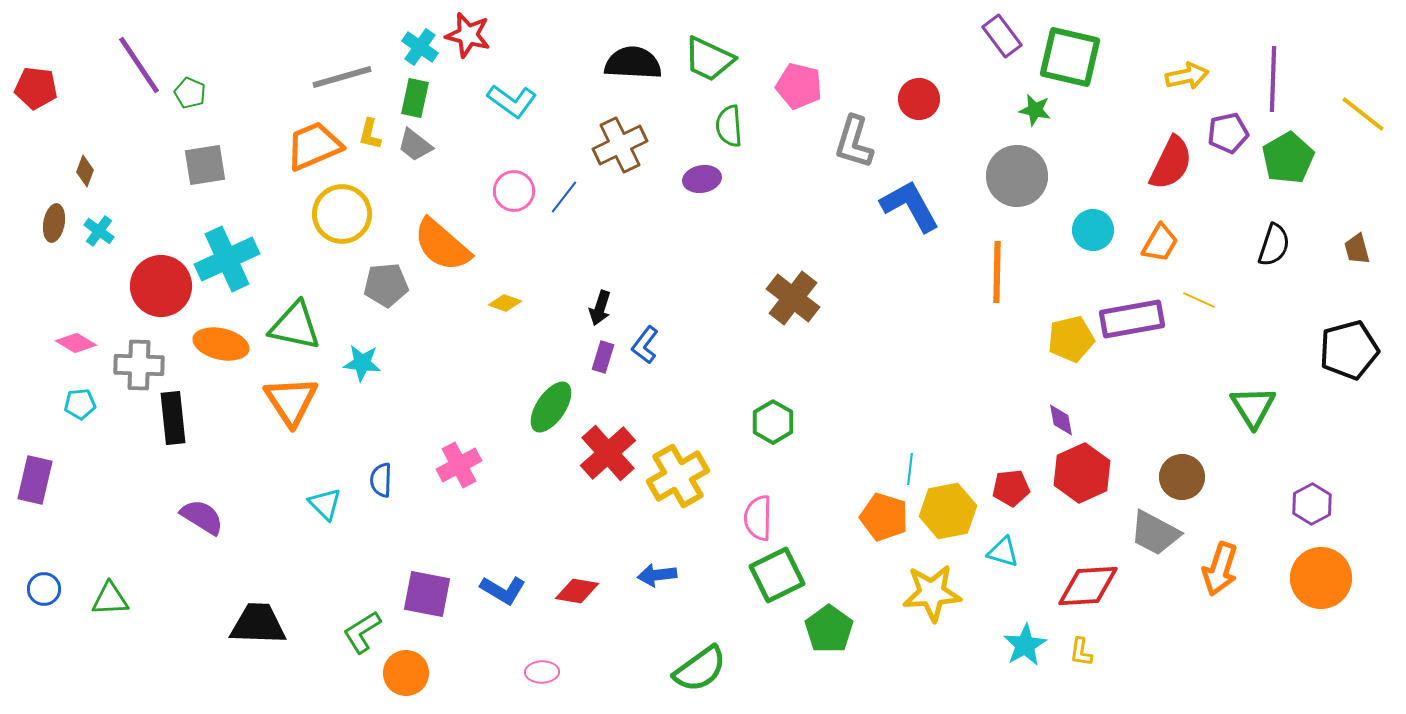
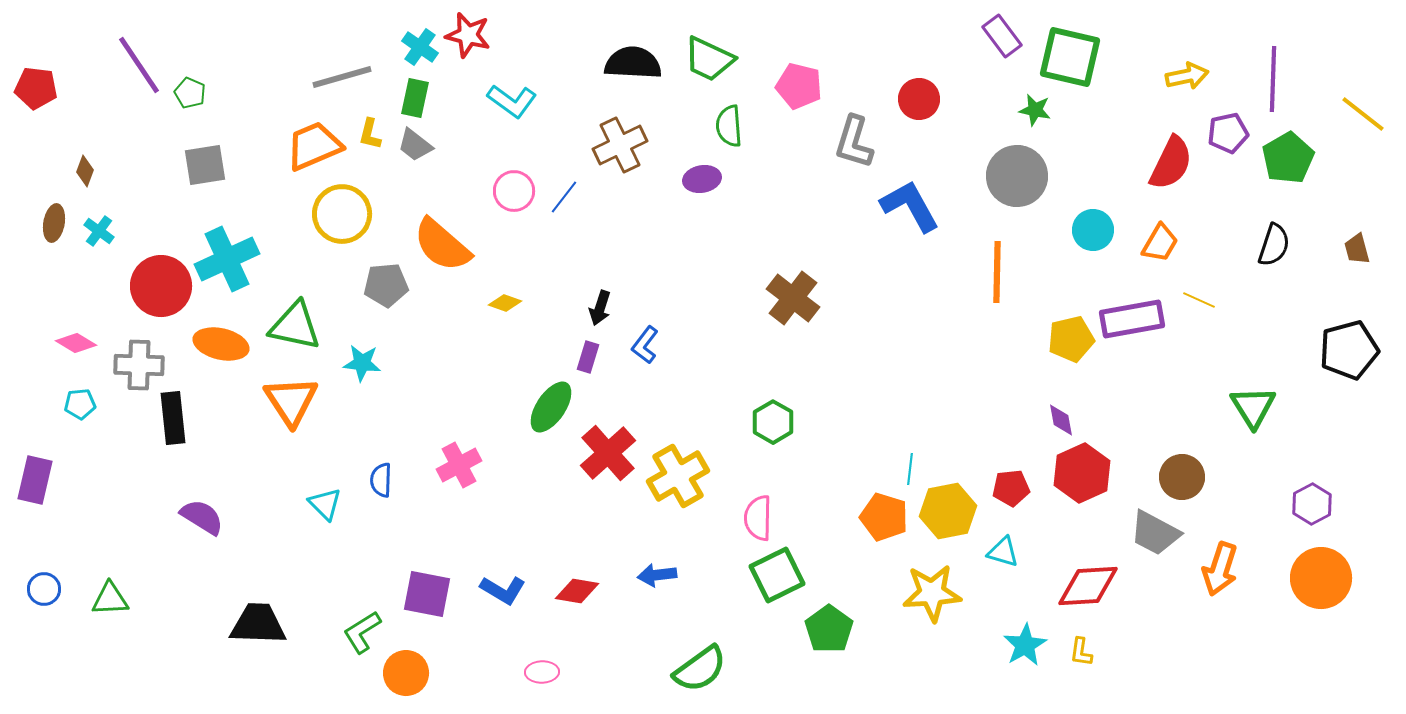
purple rectangle at (603, 357): moved 15 px left
